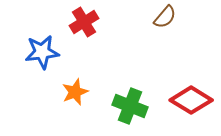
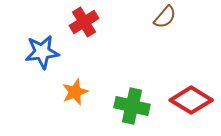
green cross: moved 2 px right; rotated 8 degrees counterclockwise
